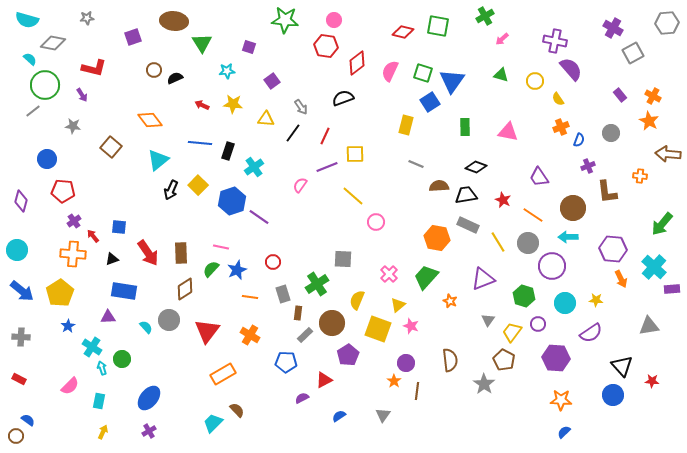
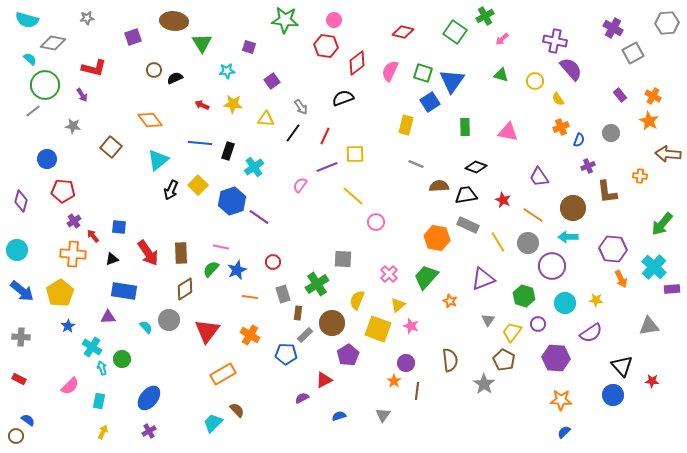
green square at (438, 26): moved 17 px right, 6 px down; rotated 25 degrees clockwise
blue pentagon at (286, 362): moved 8 px up
blue semicircle at (339, 416): rotated 16 degrees clockwise
